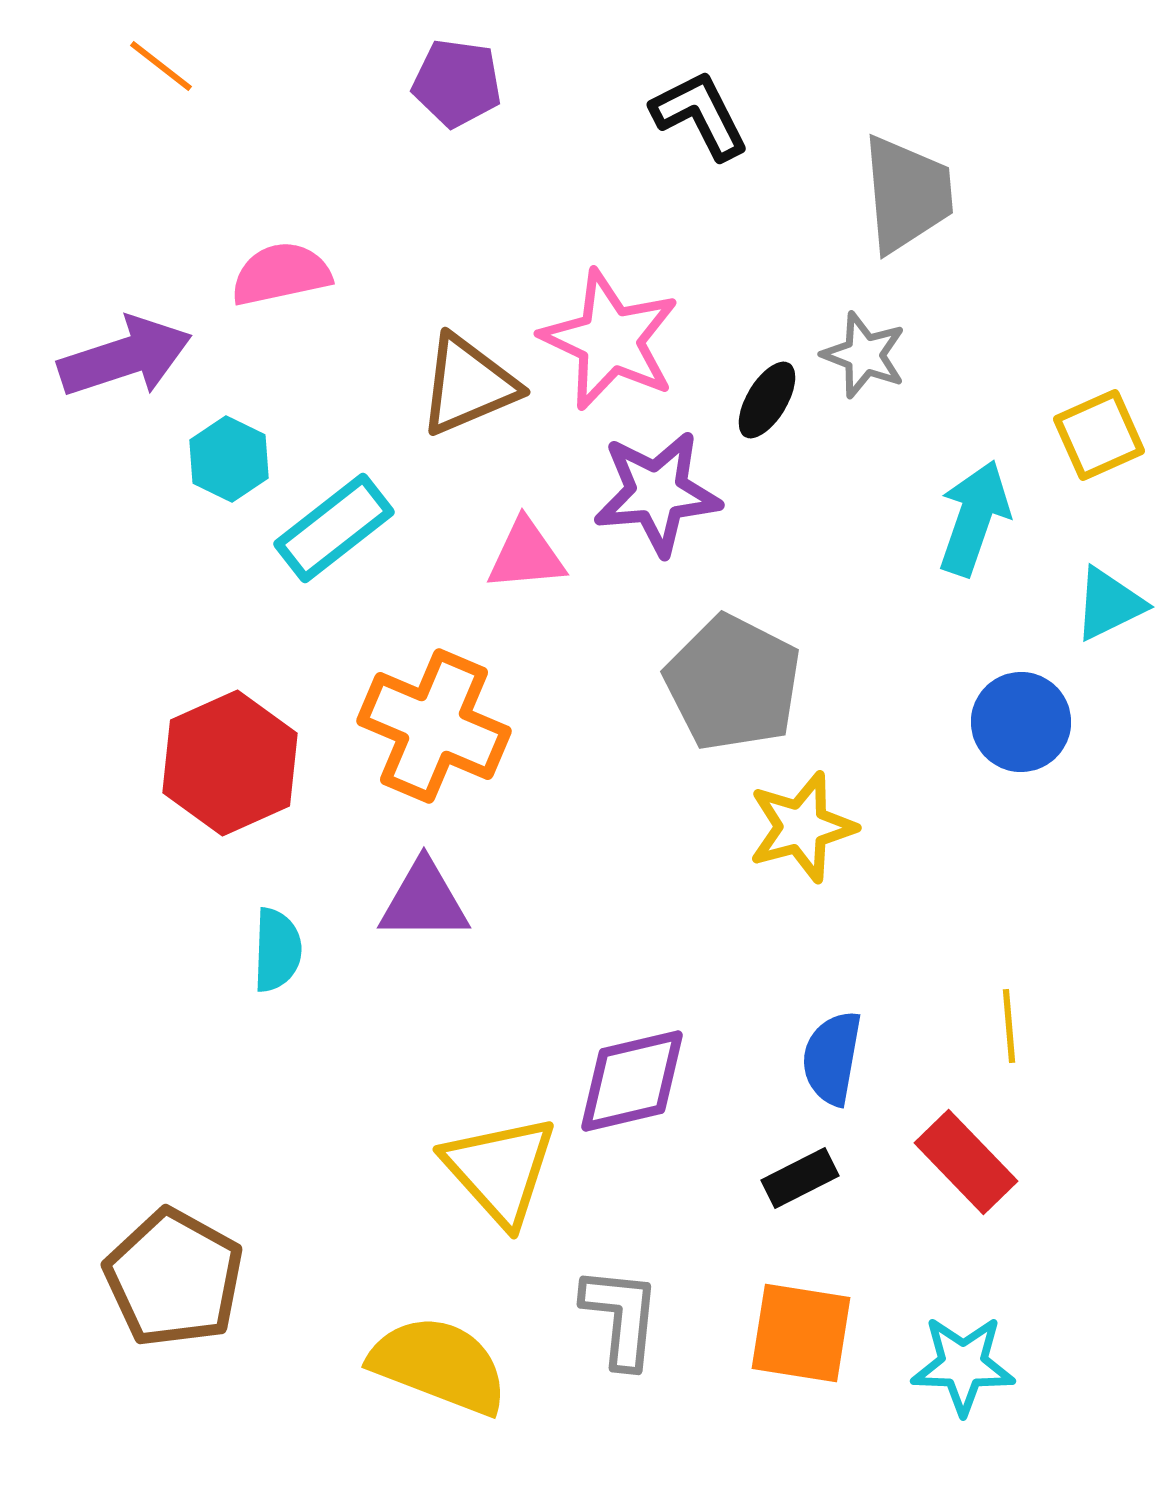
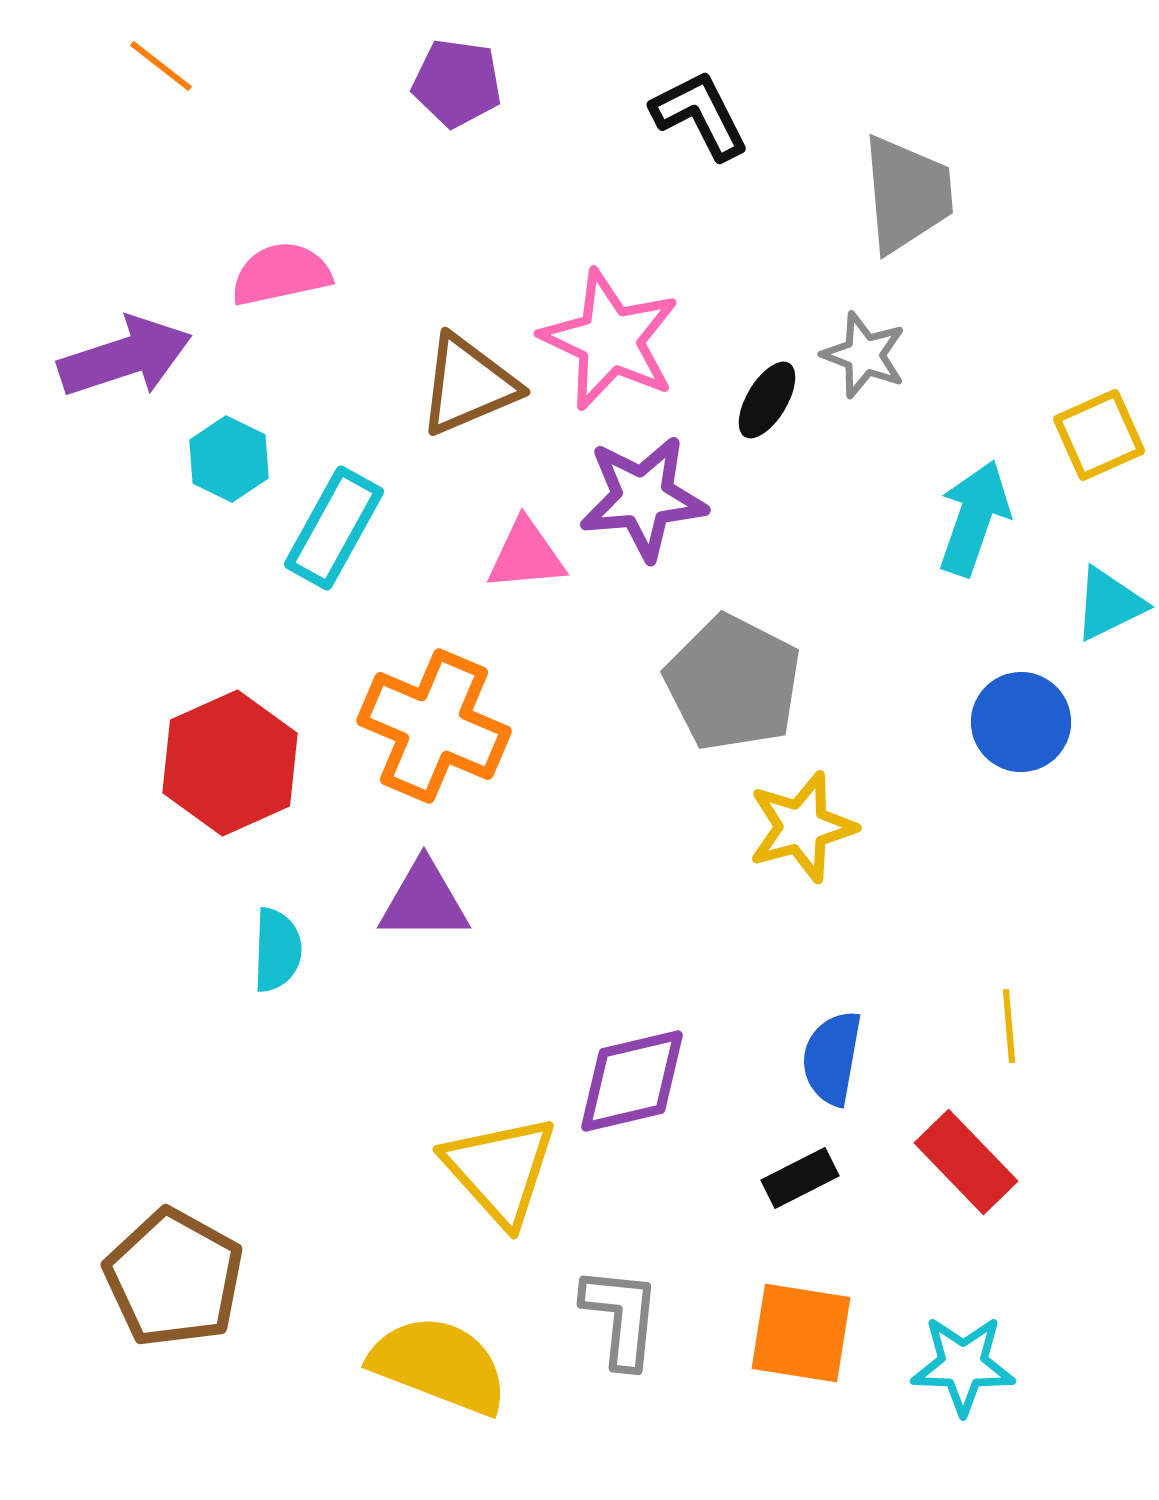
purple star: moved 14 px left, 5 px down
cyan rectangle: rotated 23 degrees counterclockwise
